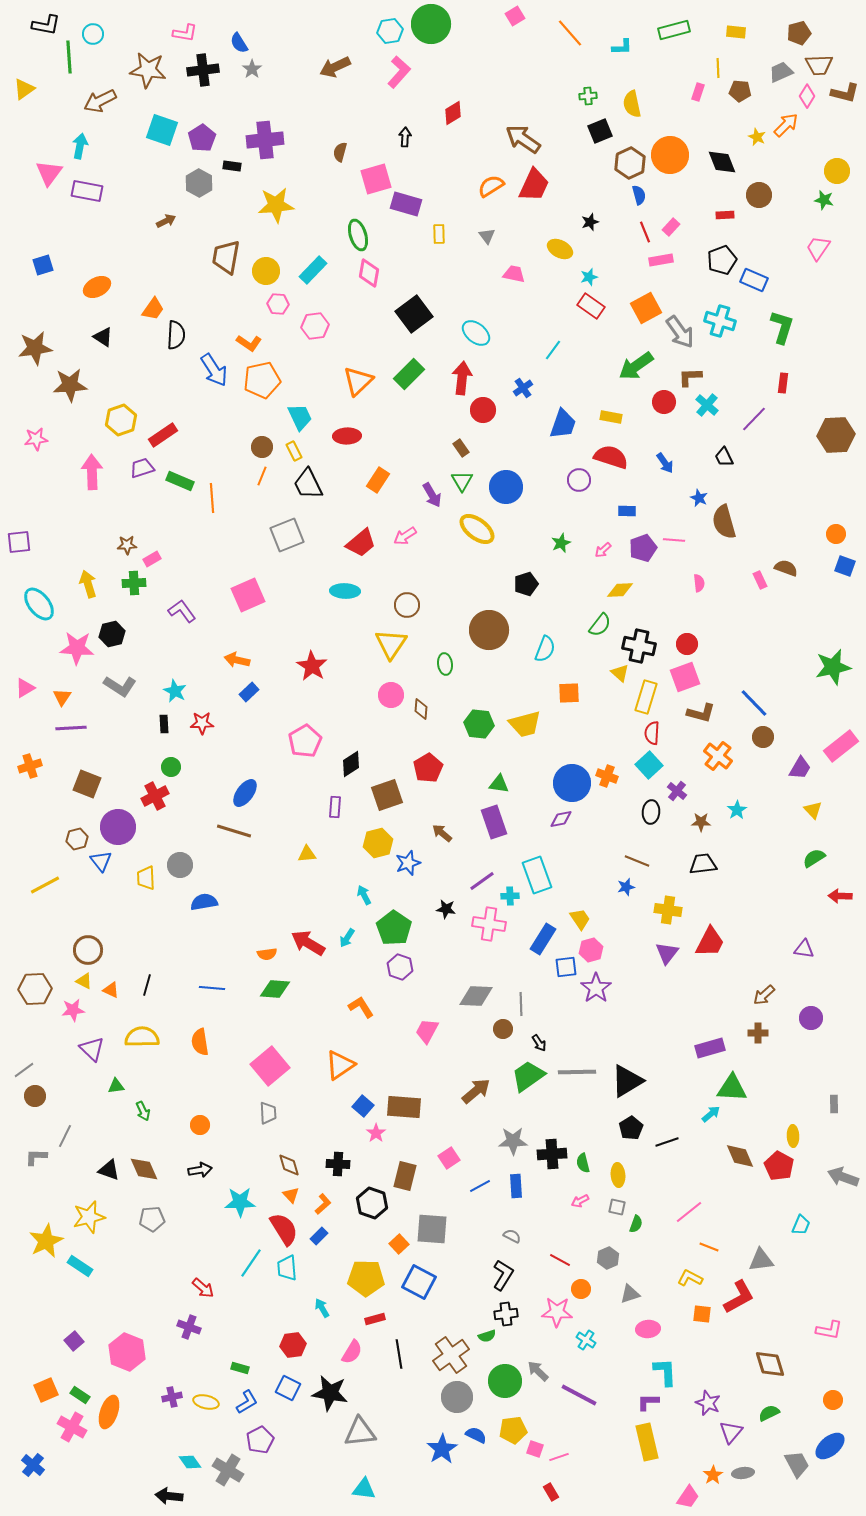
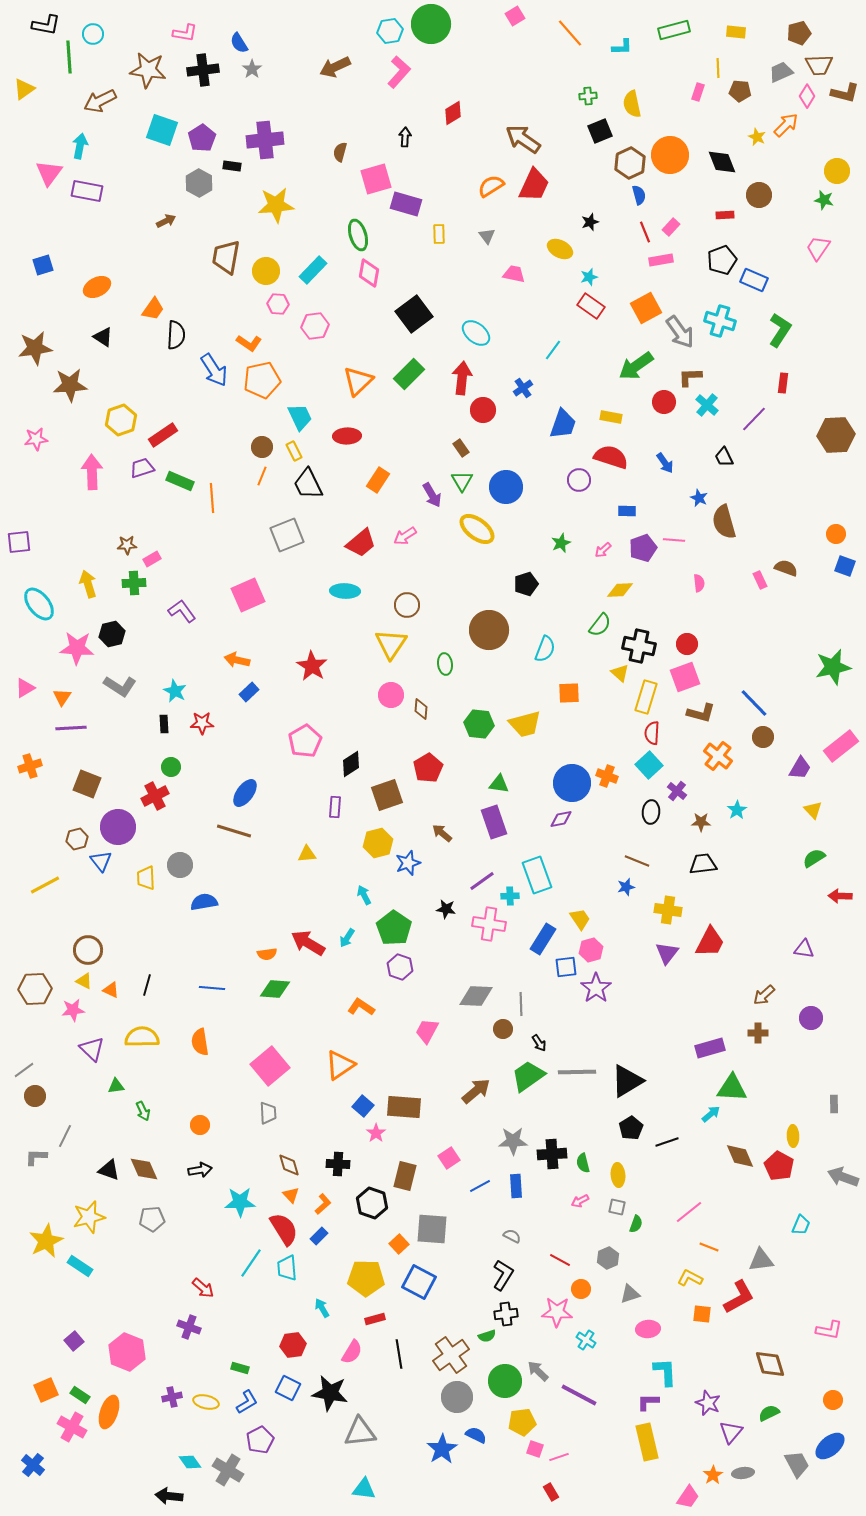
green L-shape at (782, 327): moved 2 px left, 3 px down; rotated 16 degrees clockwise
orange L-shape at (361, 1007): rotated 24 degrees counterclockwise
yellow pentagon at (513, 1430): moved 9 px right, 8 px up
